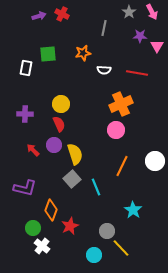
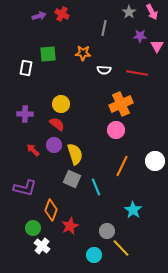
orange star: rotated 14 degrees clockwise
red semicircle: moved 2 px left; rotated 28 degrees counterclockwise
gray square: rotated 24 degrees counterclockwise
